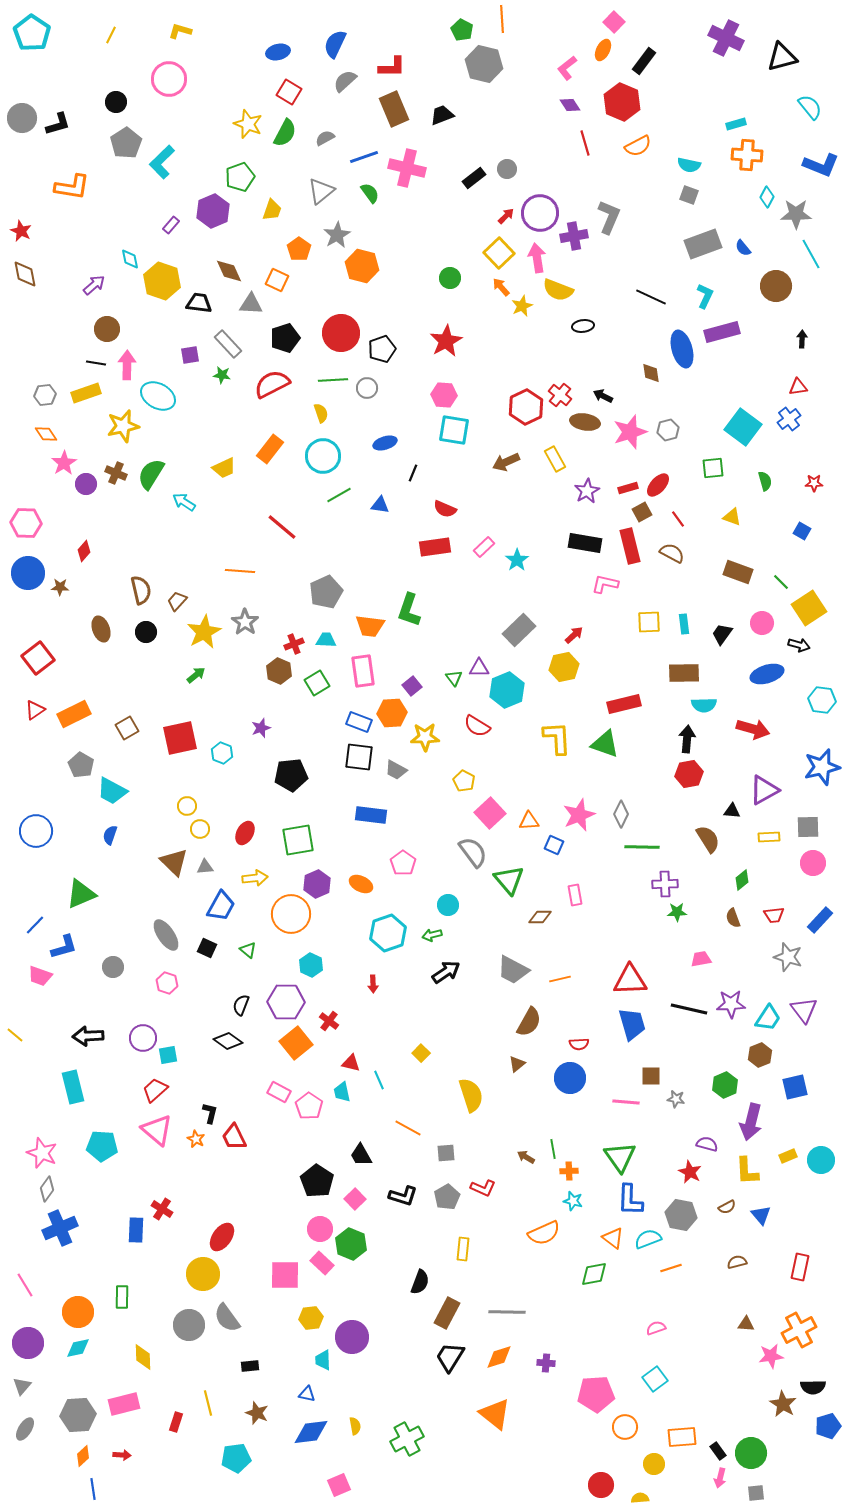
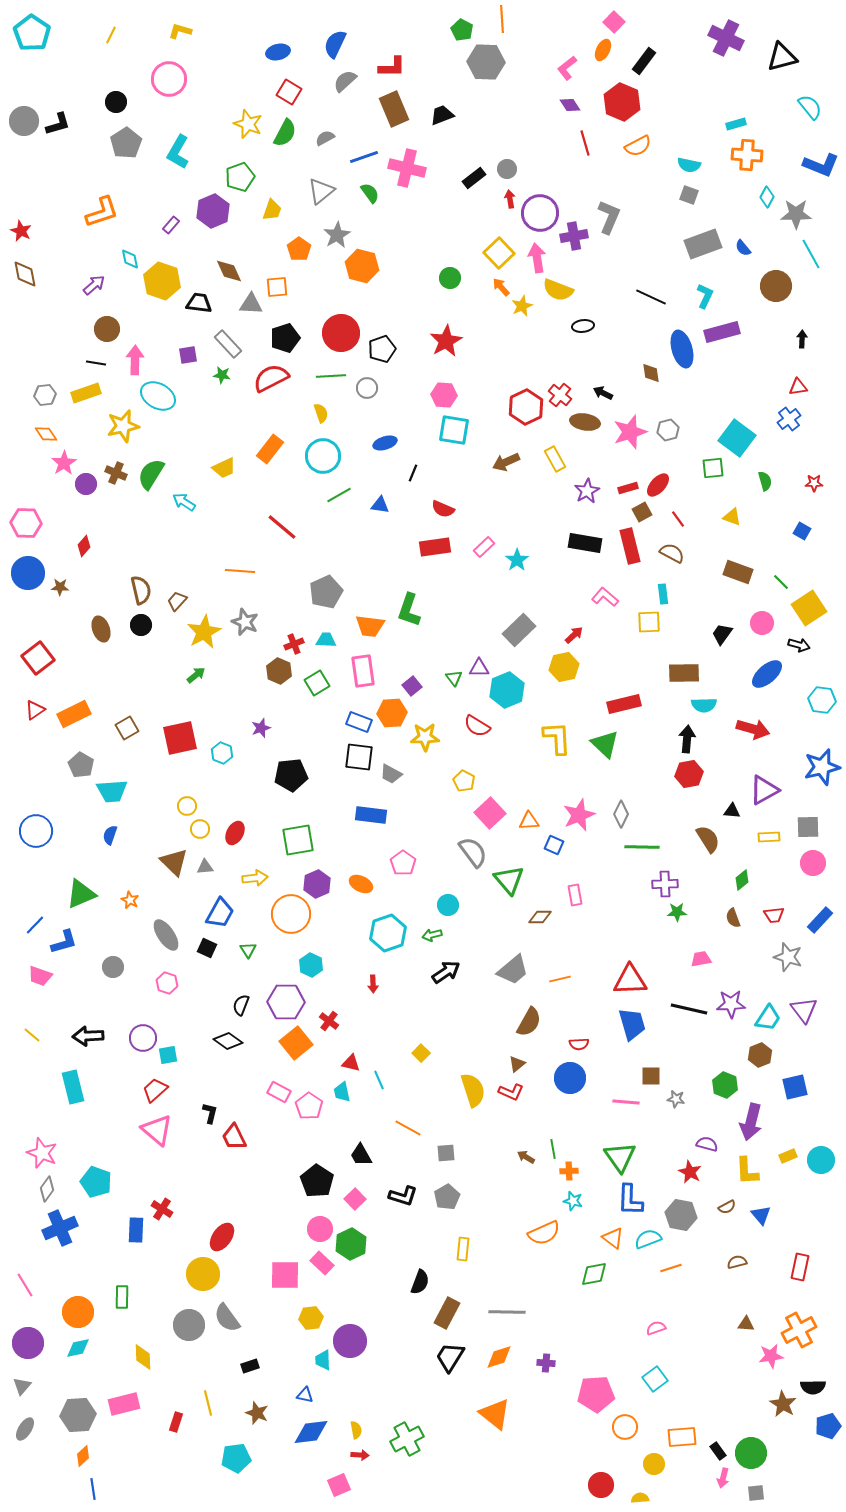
gray hexagon at (484, 64): moved 2 px right, 2 px up; rotated 12 degrees counterclockwise
gray circle at (22, 118): moved 2 px right, 3 px down
cyan L-shape at (162, 162): moved 16 px right, 10 px up; rotated 16 degrees counterclockwise
orange L-shape at (72, 187): moved 30 px right, 25 px down; rotated 27 degrees counterclockwise
red arrow at (506, 216): moved 4 px right, 17 px up; rotated 54 degrees counterclockwise
orange square at (277, 280): moved 7 px down; rotated 30 degrees counterclockwise
purple square at (190, 355): moved 2 px left
pink arrow at (127, 365): moved 8 px right, 5 px up
green line at (333, 380): moved 2 px left, 4 px up
red semicircle at (272, 384): moved 1 px left, 6 px up
black arrow at (603, 396): moved 3 px up
cyan square at (743, 427): moved 6 px left, 11 px down
red semicircle at (445, 509): moved 2 px left
red diamond at (84, 551): moved 5 px up
pink L-shape at (605, 584): moved 13 px down; rotated 28 degrees clockwise
gray star at (245, 622): rotated 12 degrees counterclockwise
cyan rectangle at (684, 624): moved 21 px left, 30 px up
black circle at (146, 632): moved 5 px left, 7 px up
blue ellipse at (767, 674): rotated 24 degrees counterclockwise
green triangle at (605, 744): rotated 24 degrees clockwise
gray trapezoid at (396, 770): moved 5 px left, 4 px down
cyan trapezoid at (112, 791): rotated 32 degrees counterclockwise
red ellipse at (245, 833): moved 10 px left
blue trapezoid at (221, 906): moved 1 px left, 7 px down
blue L-shape at (64, 947): moved 5 px up
green triangle at (248, 950): rotated 18 degrees clockwise
gray trapezoid at (513, 970): rotated 68 degrees counterclockwise
yellow line at (15, 1035): moved 17 px right
green hexagon at (725, 1085): rotated 15 degrees counterclockwise
yellow semicircle at (471, 1095): moved 2 px right, 5 px up
orange star at (196, 1139): moved 66 px left, 239 px up
cyan pentagon at (102, 1146): moved 6 px left, 36 px down; rotated 16 degrees clockwise
red L-shape at (483, 1188): moved 28 px right, 96 px up
green hexagon at (351, 1244): rotated 12 degrees clockwise
purple circle at (352, 1337): moved 2 px left, 4 px down
black rectangle at (250, 1366): rotated 12 degrees counterclockwise
blue triangle at (307, 1394): moved 2 px left, 1 px down
yellow semicircle at (355, 1426): moved 1 px right, 4 px down
red arrow at (122, 1455): moved 238 px right
pink arrow at (720, 1478): moved 3 px right
